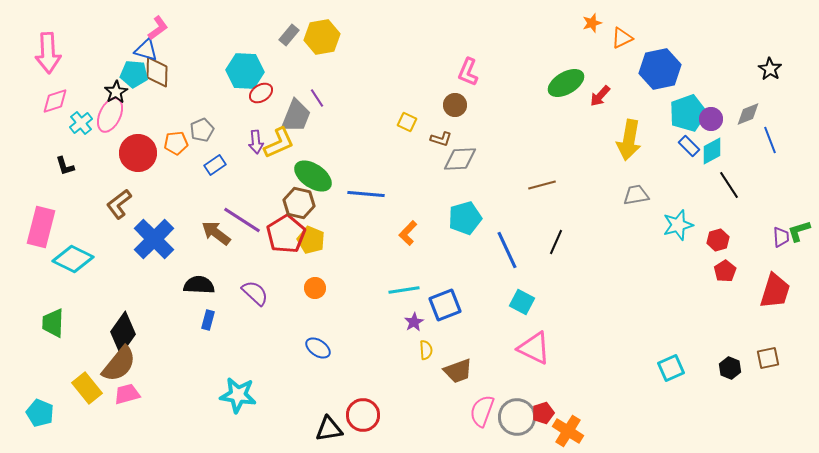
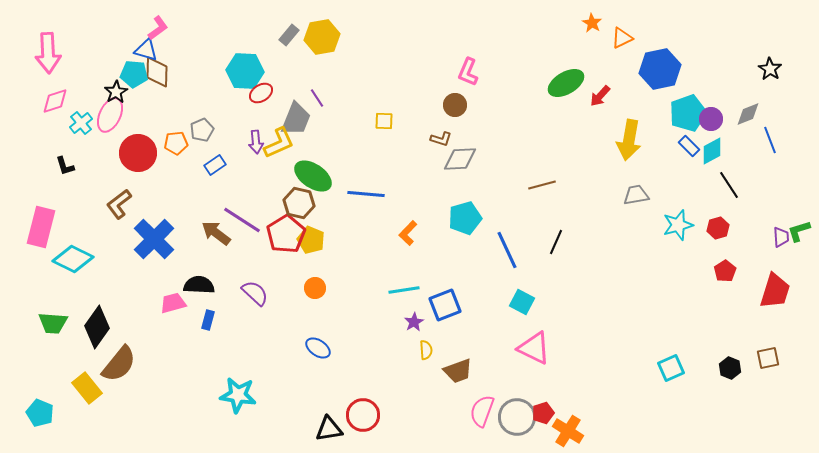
orange star at (592, 23): rotated 24 degrees counterclockwise
gray trapezoid at (296, 116): moved 3 px down
yellow square at (407, 122): moved 23 px left, 1 px up; rotated 24 degrees counterclockwise
red hexagon at (718, 240): moved 12 px up
green trapezoid at (53, 323): rotated 88 degrees counterclockwise
black diamond at (123, 333): moved 26 px left, 6 px up
pink trapezoid at (127, 394): moved 46 px right, 91 px up
